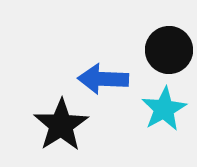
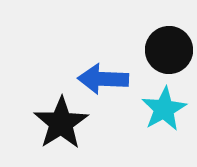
black star: moved 2 px up
